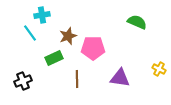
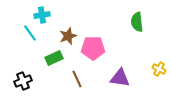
green semicircle: rotated 120 degrees counterclockwise
brown line: rotated 24 degrees counterclockwise
